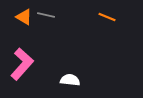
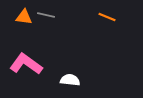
orange triangle: rotated 24 degrees counterclockwise
pink L-shape: moved 4 px right; rotated 96 degrees counterclockwise
